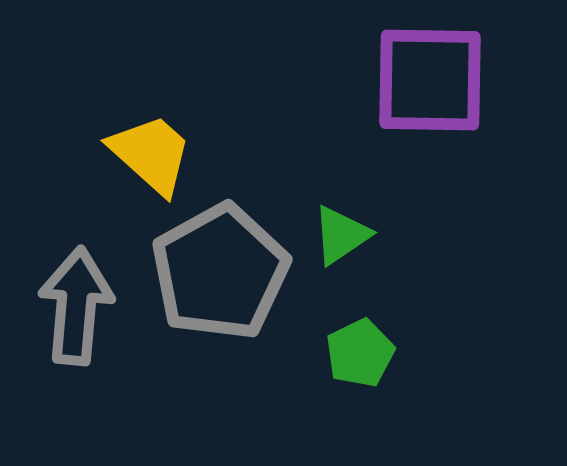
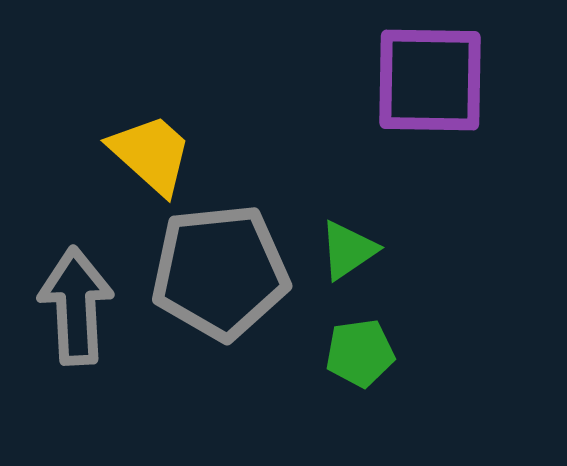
green triangle: moved 7 px right, 15 px down
gray pentagon: rotated 23 degrees clockwise
gray arrow: rotated 8 degrees counterclockwise
green pentagon: rotated 18 degrees clockwise
